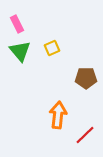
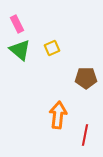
green triangle: moved 1 px up; rotated 10 degrees counterclockwise
red line: rotated 35 degrees counterclockwise
